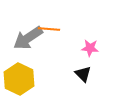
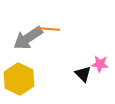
pink star: moved 10 px right, 16 px down
